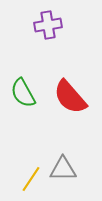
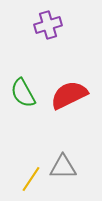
purple cross: rotated 8 degrees counterclockwise
red semicircle: moved 1 px left, 2 px up; rotated 105 degrees clockwise
gray triangle: moved 2 px up
